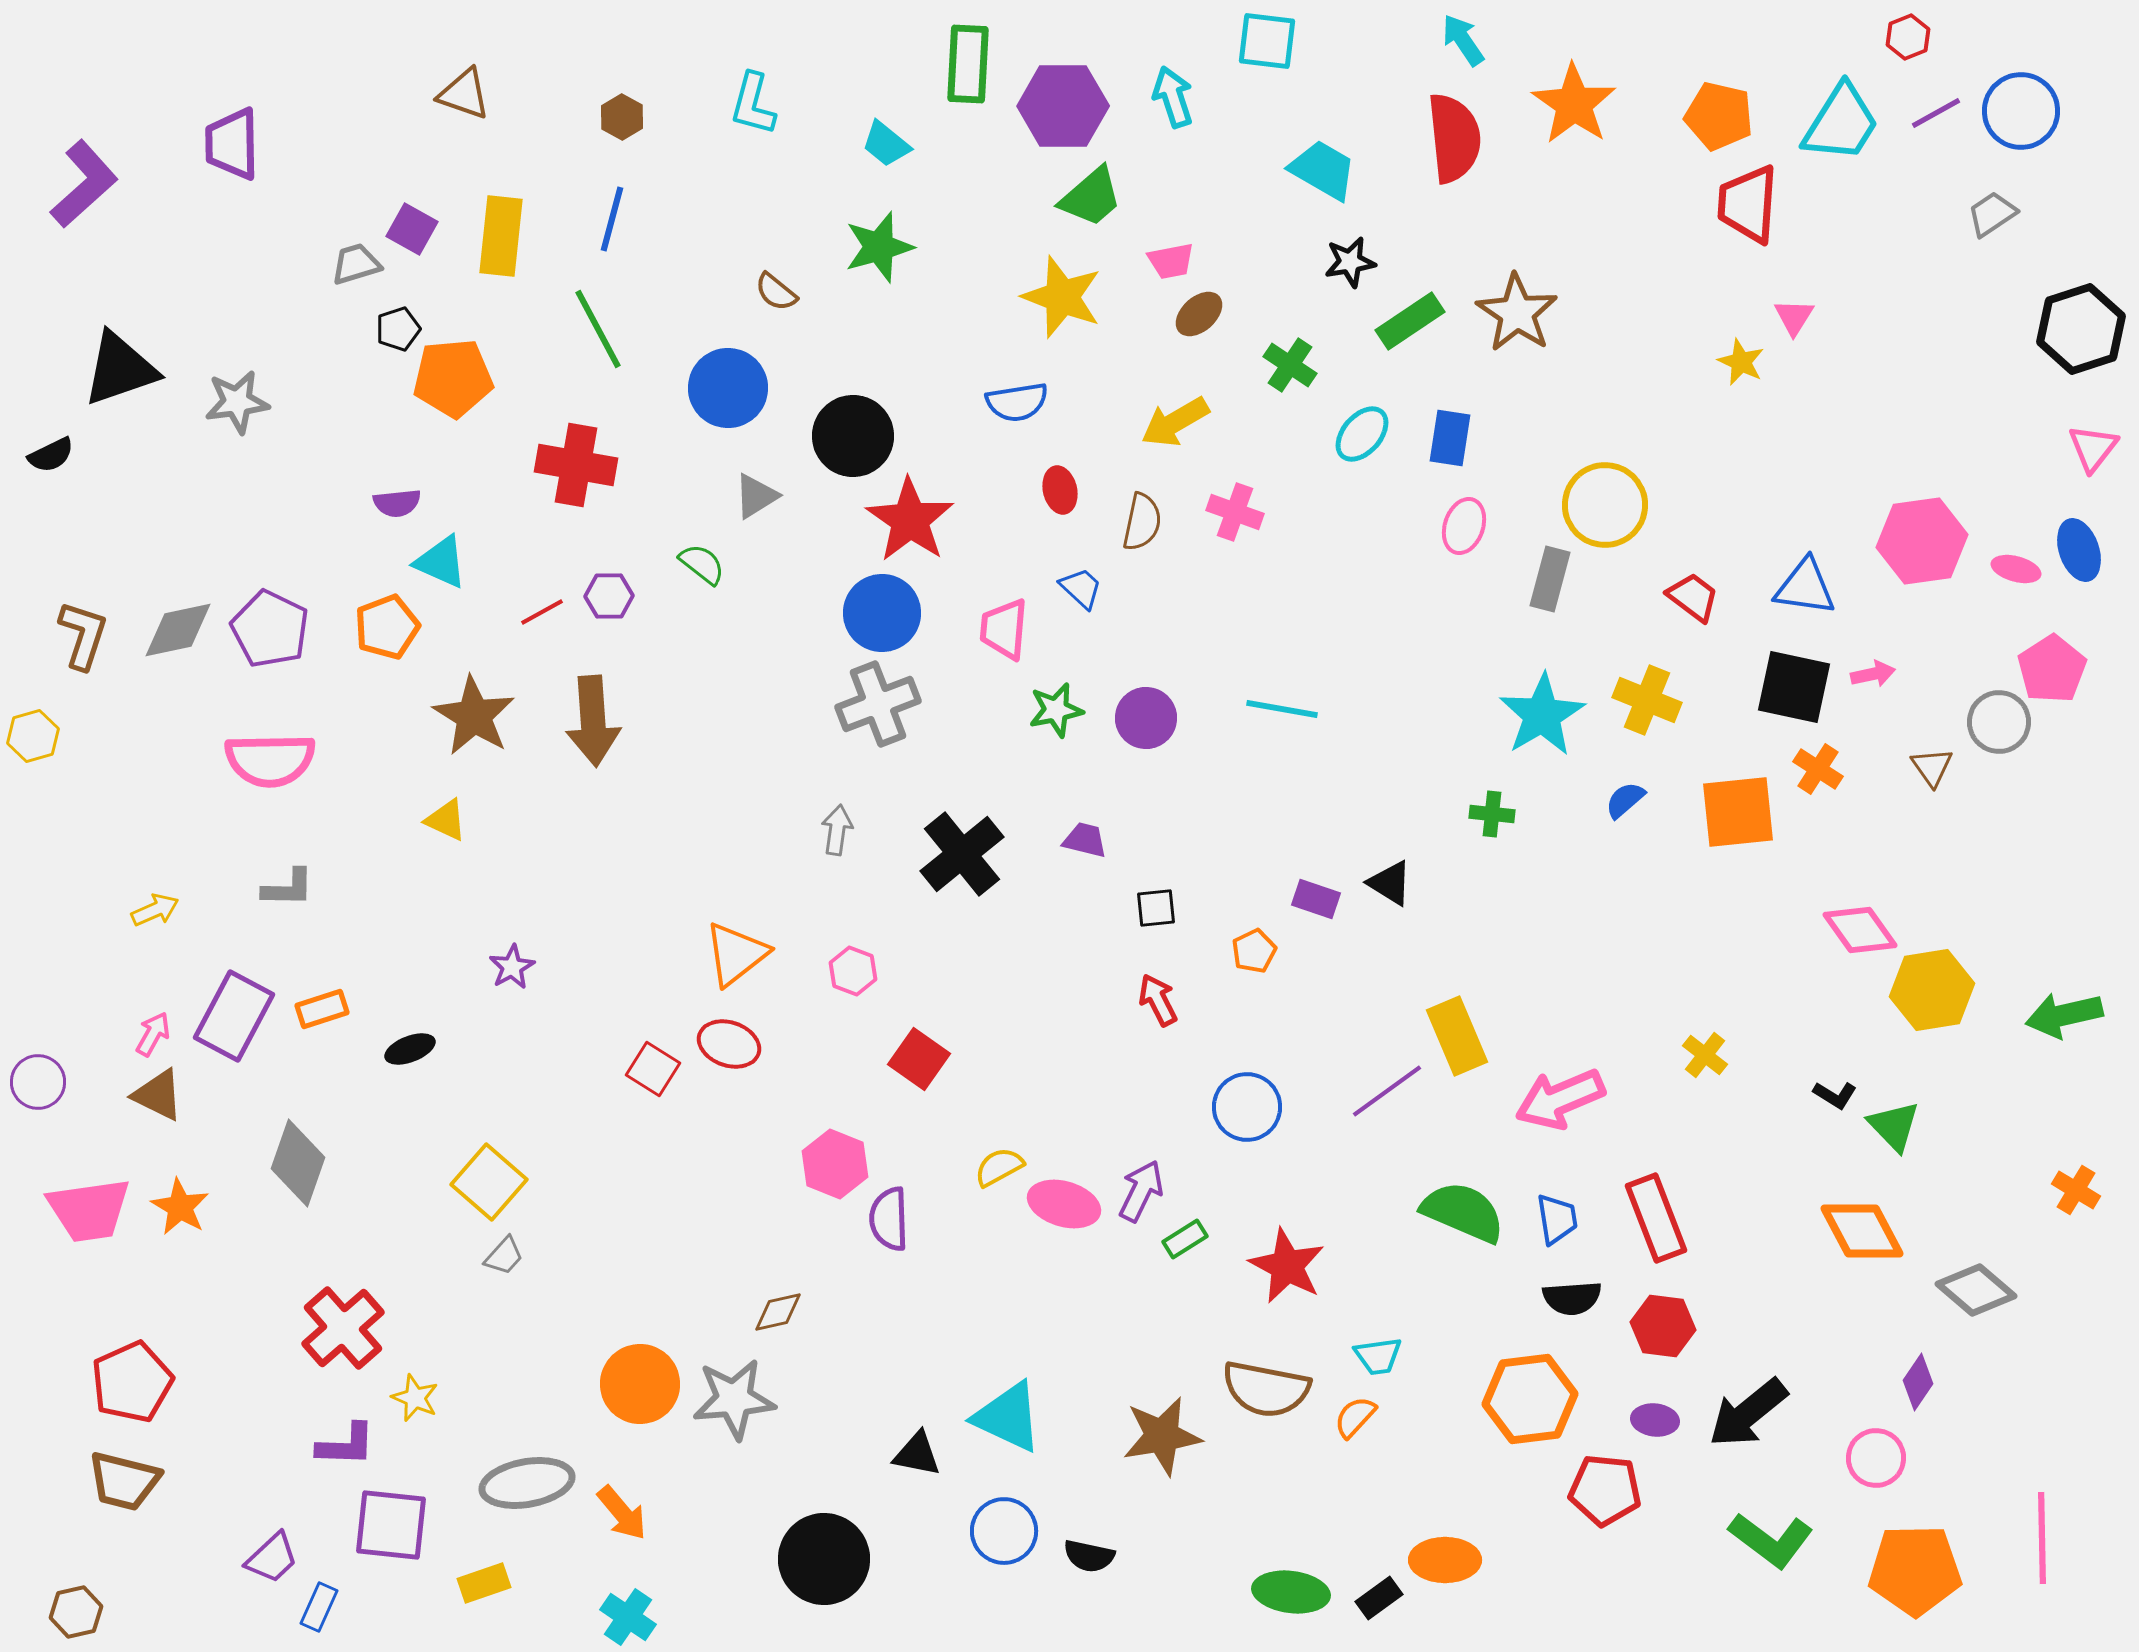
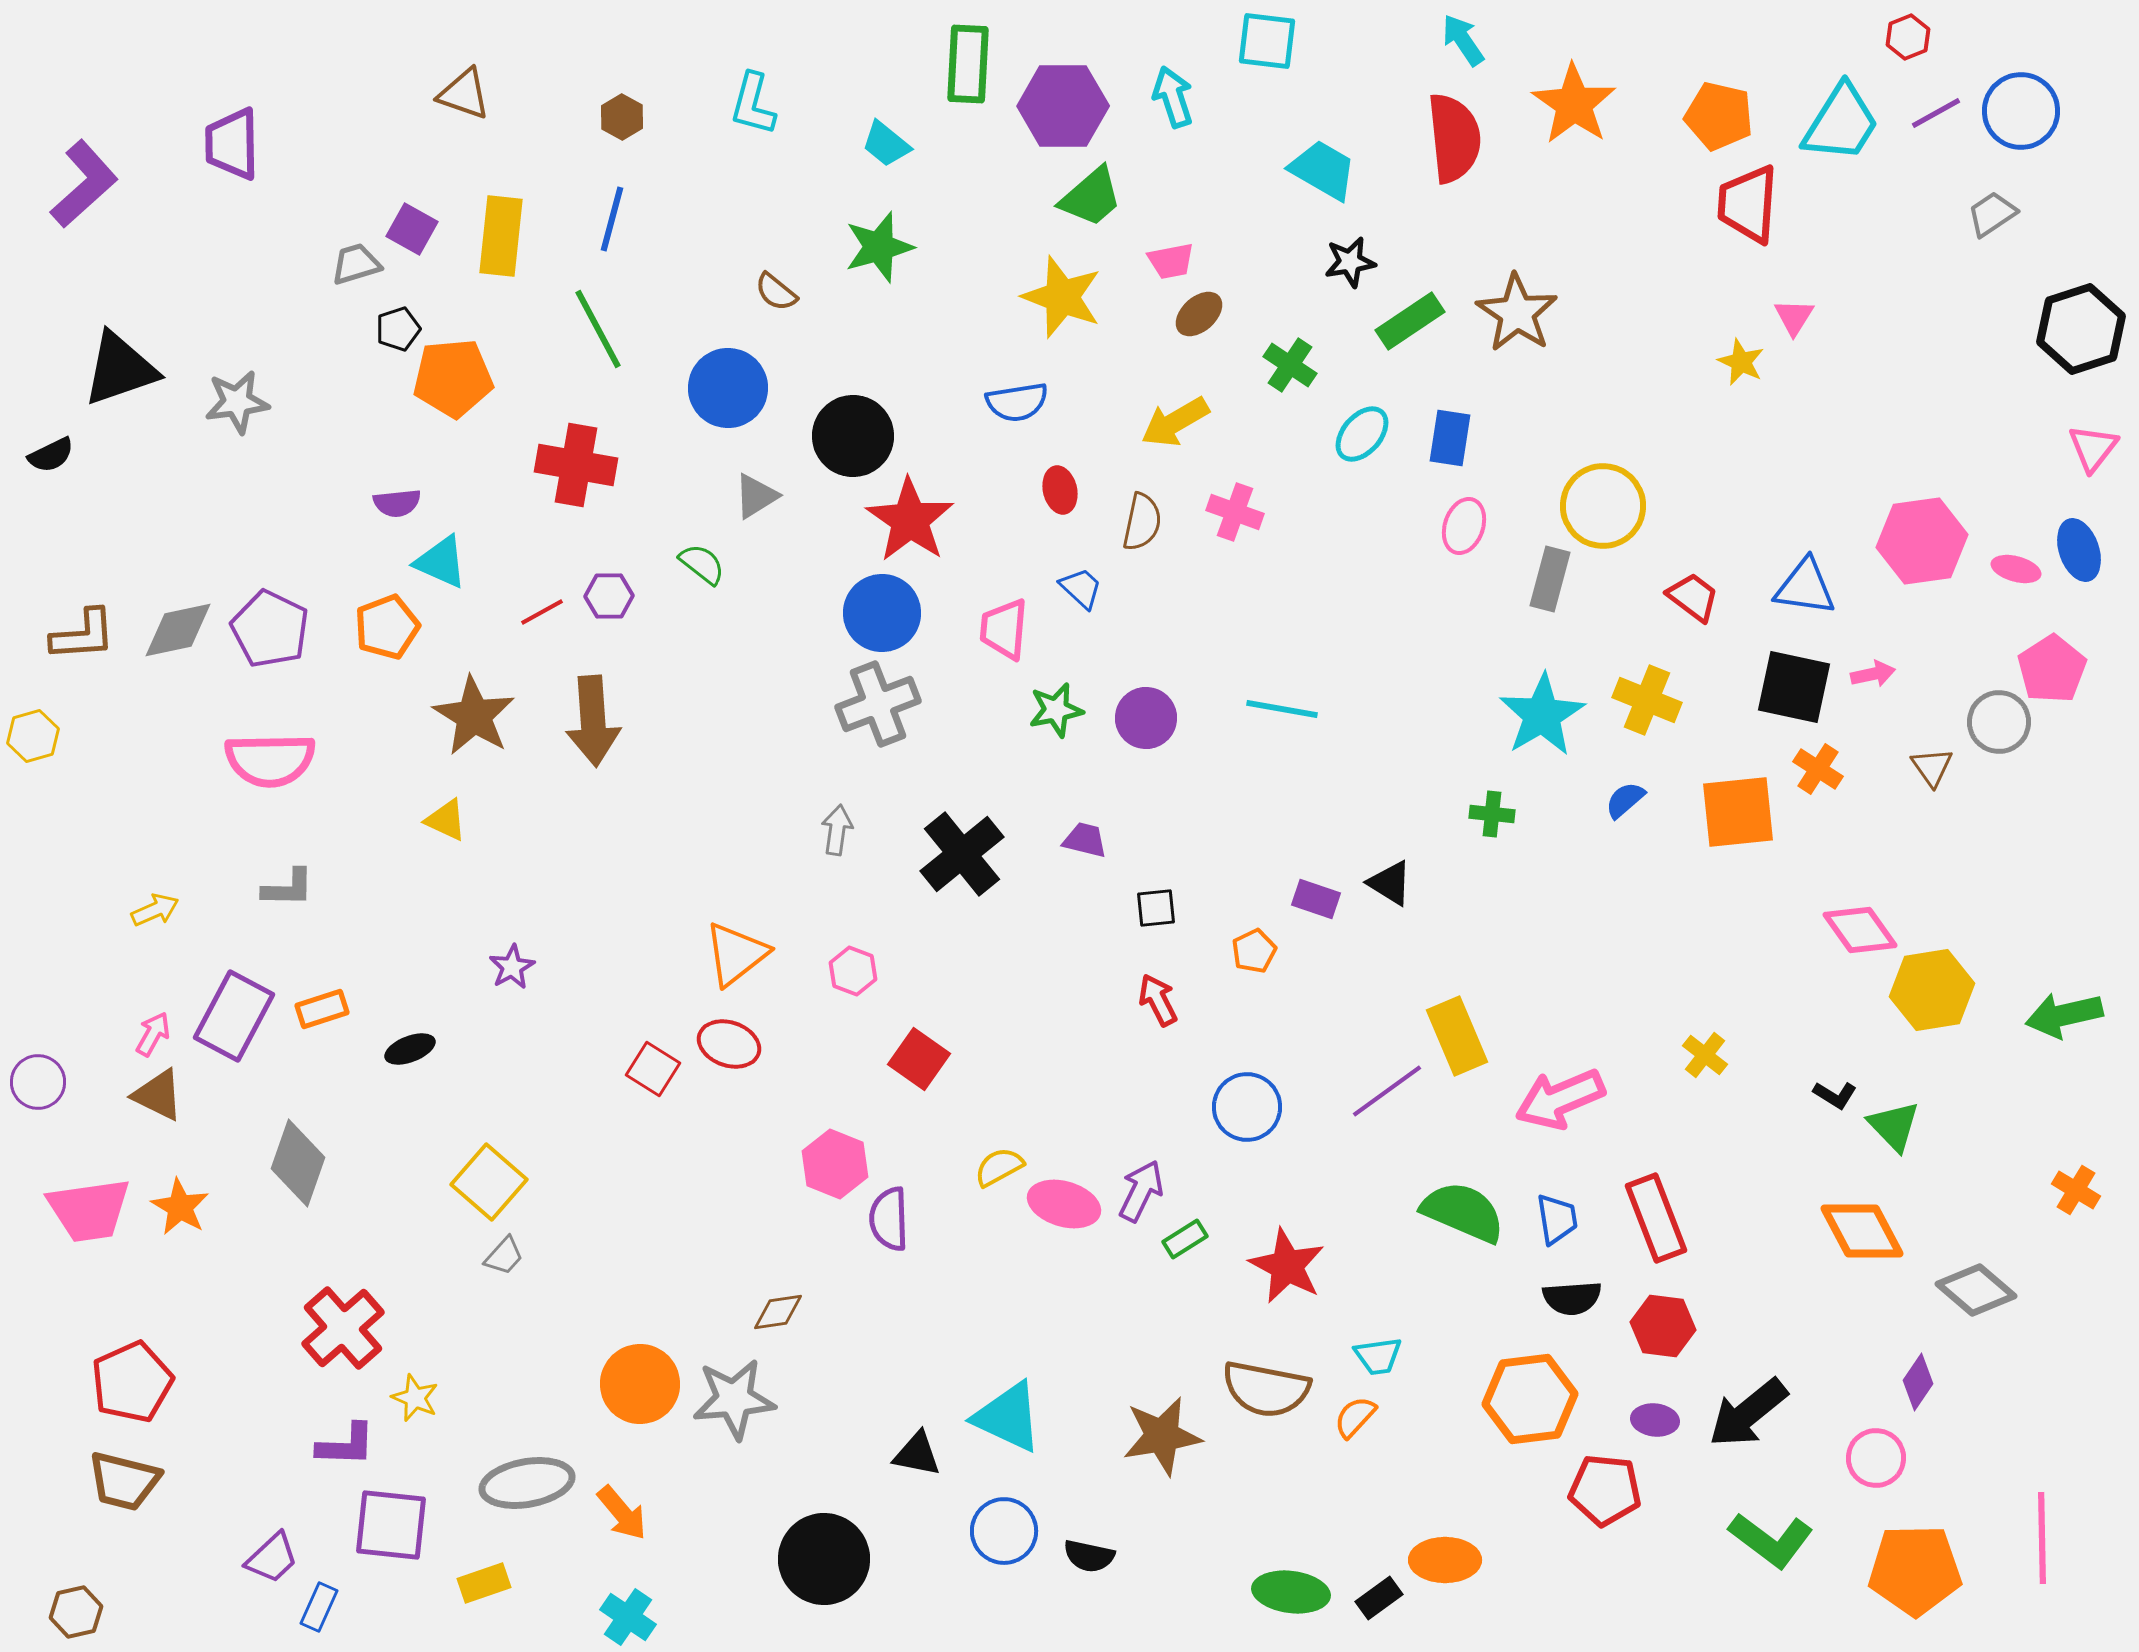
yellow circle at (1605, 505): moved 2 px left, 1 px down
brown L-shape at (83, 635): rotated 68 degrees clockwise
brown diamond at (778, 1312): rotated 4 degrees clockwise
